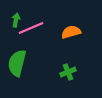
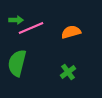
green arrow: rotated 80 degrees clockwise
green cross: rotated 14 degrees counterclockwise
